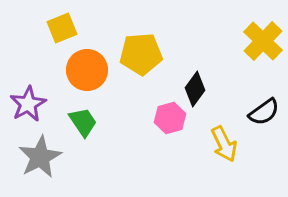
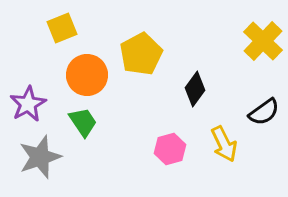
yellow pentagon: rotated 24 degrees counterclockwise
orange circle: moved 5 px down
pink hexagon: moved 31 px down
gray star: rotated 9 degrees clockwise
